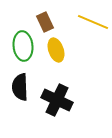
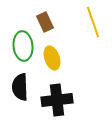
yellow line: rotated 48 degrees clockwise
yellow ellipse: moved 4 px left, 8 px down
black cross: rotated 32 degrees counterclockwise
